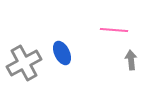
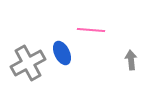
pink line: moved 23 px left
gray cross: moved 4 px right
